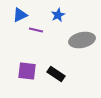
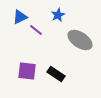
blue triangle: moved 2 px down
purple line: rotated 24 degrees clockwise
gray ellipse: moved 2 px left; rotated 45 degrees clockwise
